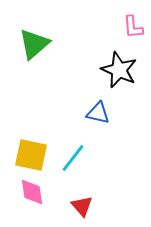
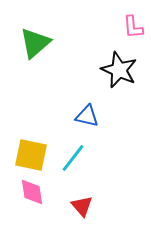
green triangle: moved 1 px right, 1 px up
blue triangle: moved 11 px left, 3 px down
